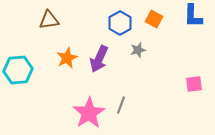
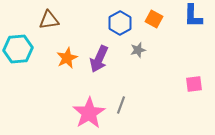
cyan hexagon: moved 21 px up
